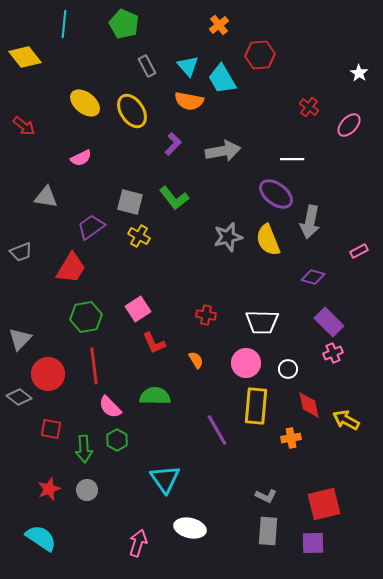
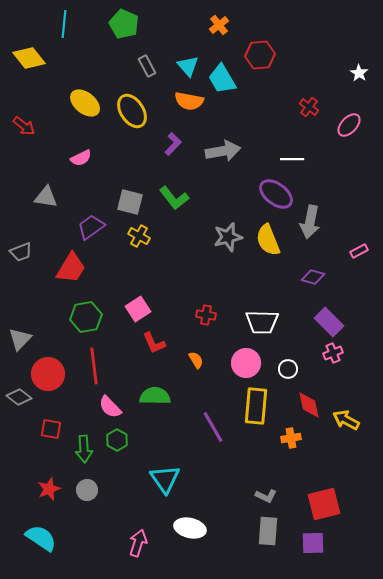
yellow diamond at (25, 57): moved 4 px right, 1 px down
purple line at (217, 430): moved 4 px left, 3 px up
